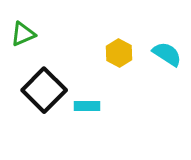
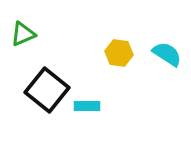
yellow hexagon: rotated 20 degrees counterclockwise
black square: moved 3 px right; rotated 6 degrees counterclockwise
